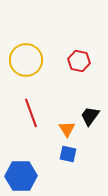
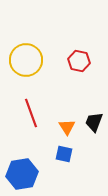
black trapezoid: moved 4 px right, 6 px down; rotated 15 degrees counterclockwise
orange triangle: moved 2 px up
blue square: moved 4 px left
blue hexagon: moved 1 px right, 2 px up; rotated 8 degrees counterclockwise
